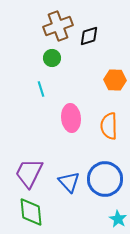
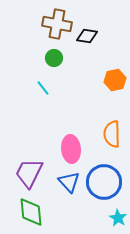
brown cross: moved 1 px left, 2 px up; rotated 32 degrees clockwise
black diamond: moved 2 px left; rotated 25 degrees clockwise
green circle: moved 2 px right
orange hexagon: rotated 15 degrees counterclockwise
cyan line: moved 2 px right, 1 px up; rotated 21 degrees counterclockwise
pink ellipse: moved 31 px down
orange semicircle: moved 3 px right, 8 px down
blue circle: moved 1 px left, 3 px down
cyan star: moved 1 px up
